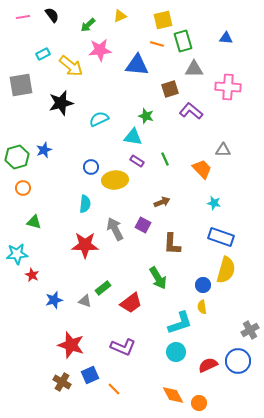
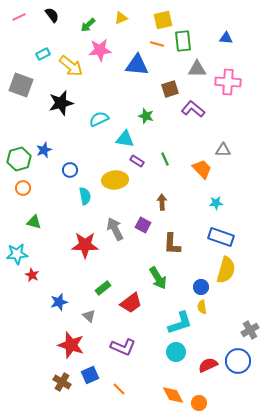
yellow triangle at (120, 16): moved 1 px right, 2 px down
pink line at (23, 17): moved 4 px left; rotated 16 degrees counterclockwise
green rectangle at (183, 41): rotated 10 degrees clockwise
gray triangle at (194, 69): moved 3 px right
gray square at (21, 85): rotated 30 degrees clockwise
pink cross at (228, 87): moved 5 px up
purple L-shape at (191, 111): moved 2 px right, 2 px up
cyan triangle at (133, 137): moved 8 px left, 2 px down
green hexagon at (17, 157): moved 2 px right, 2 px down
blue circle at (91, 167): moved 21 px left, 3 px down
brown arrow at (162, 202): rotated 70 degrees counterclockwise
cyan star at (214, 203): moved 2 px right; rotated 16 degrees counterclockwise
cyan semicircle at (85, 204): moved 8 px up; rotated 18 degrees counterclockwise
blue circle at (203, 285): moved 2 px left, 2 px down
blue star at (54, 300): moved 5 px right, 2 px down
gray triangle at (85, 301): moved 4 px right, 15 px down; rotated 24 degrees clockwise
orange line at (114, 389): moved 5 px right
